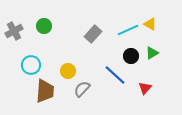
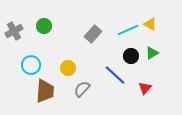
yellow circle: moved 3 px up
